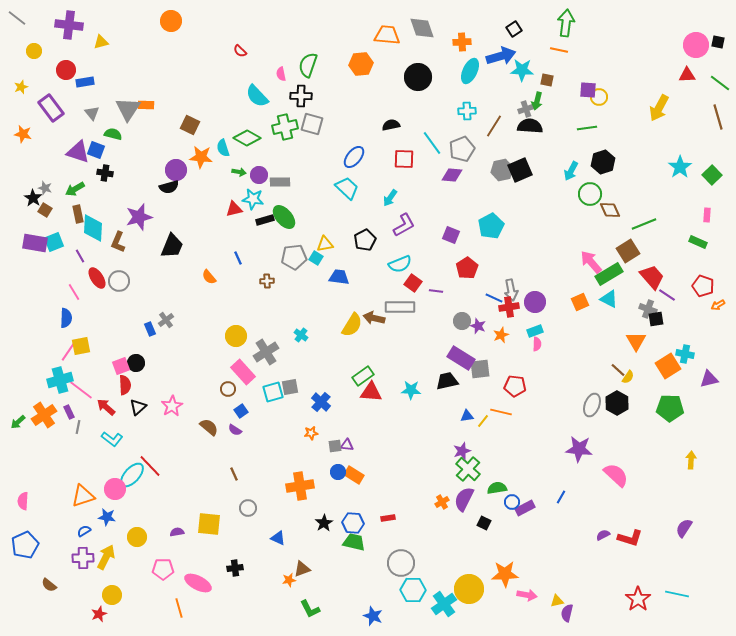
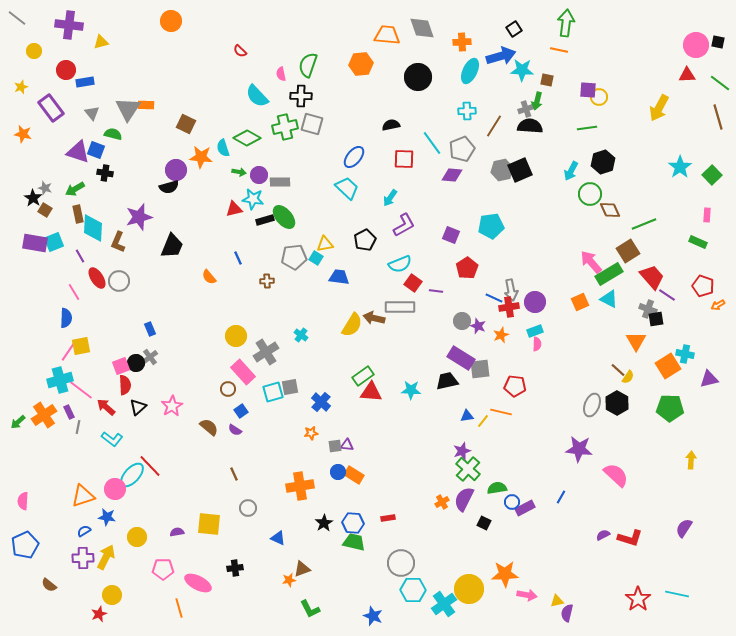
brown square at (190, 125): moved 4 px left, 1 px up
cyan pentagon at (491, 226): rotated 20 degrees clockwise
gray cross at (166, 320): moved 16 px left, 37 px down
